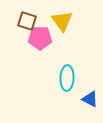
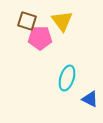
cyan ellipse: rotated 15 degrees clockwise
